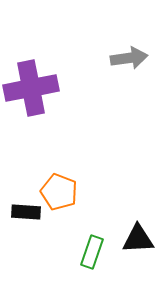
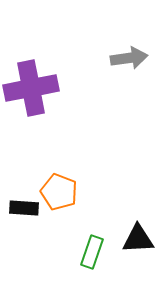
black rectangle: moved 2 px left, 4 px up
